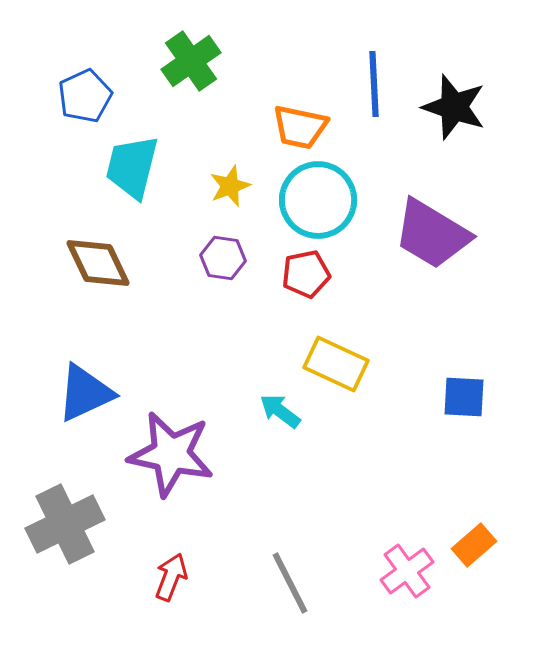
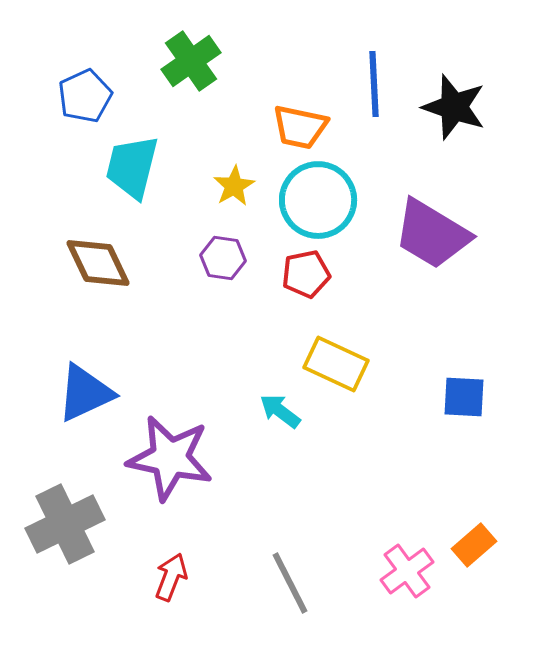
yellow star: moved 4 px right; rotated 9 degrees counterclockwise
purple star: moved 1 px left, 4 px down
